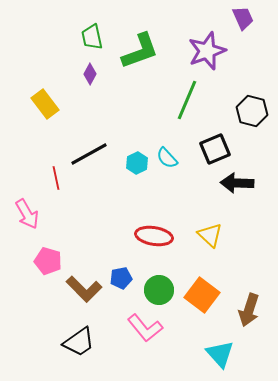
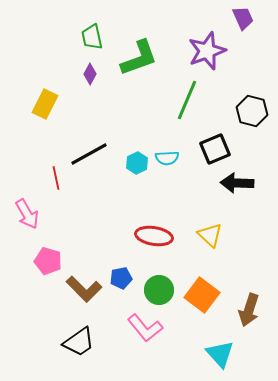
green L-shape: moved 1 px left, 7 px down
yellow rectangle: rotated 64 degrees clockwise
cyan semicircle: rotated 50 degrees counterclockwise
